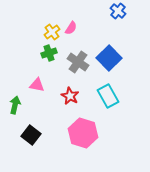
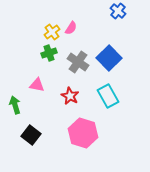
green arrow: rotated 30 degrees counterclockwise
